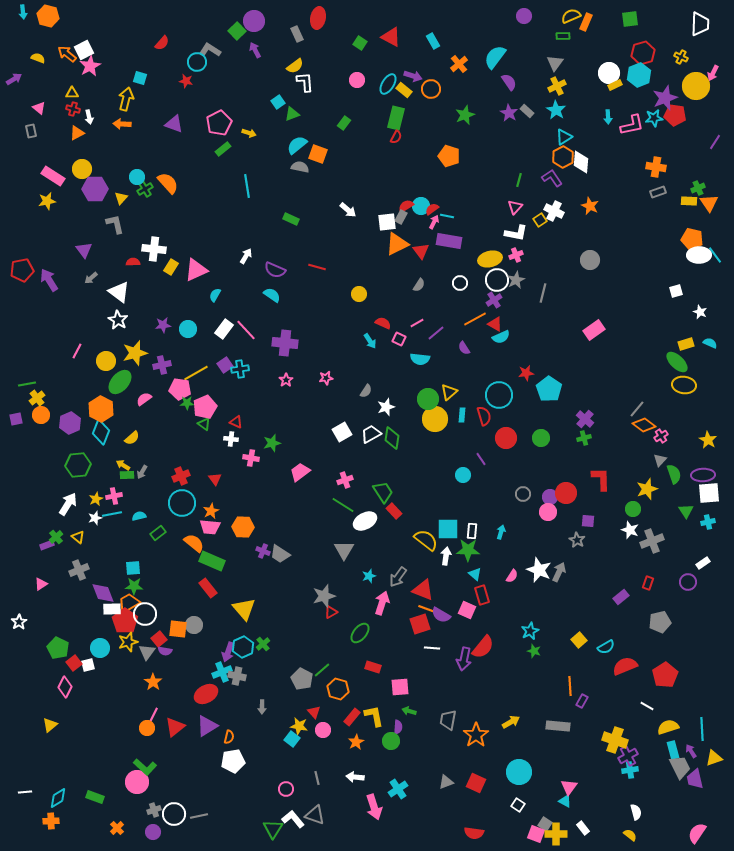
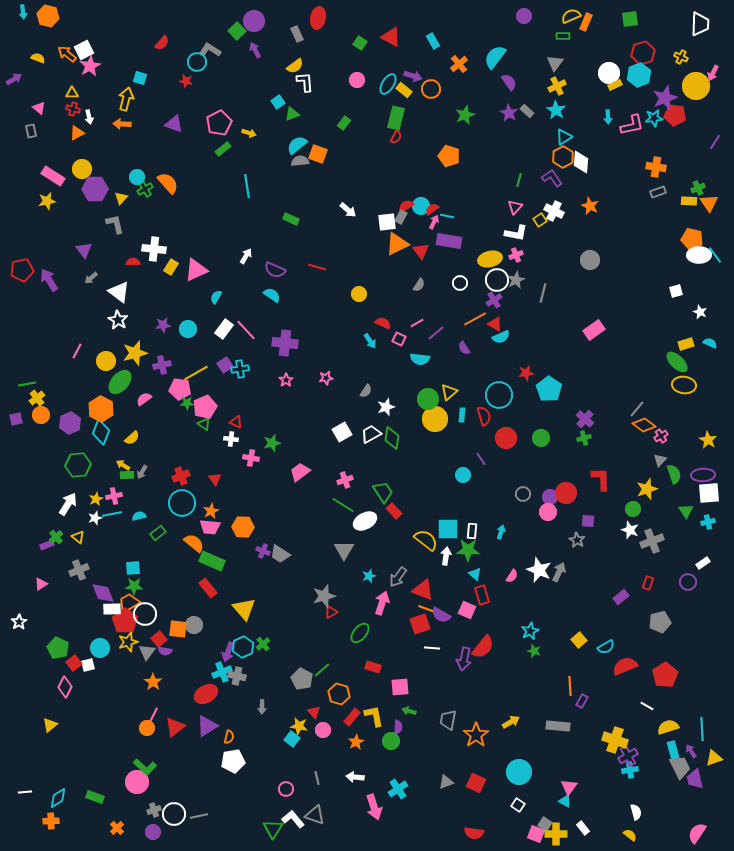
gray semicircle at (300, 167): moved 6 px up; rotated 18 degrees counterclockwise
cyan semicircle at (215, 295): moved 1 px right, 2 px down
orange hexagon at (338, 689): moved 1 px right, 5 px down
